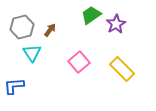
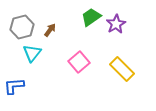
green trapezoid: moved 2 px down
cyan triangle: rotated 12 degrees clockwise
